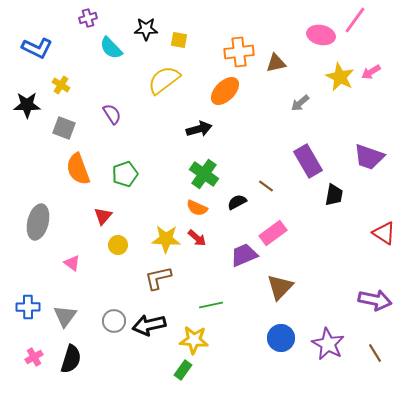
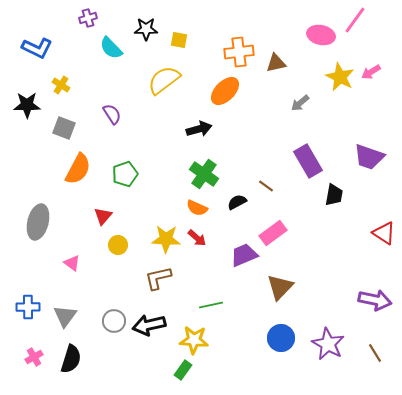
orange semicircle at (78, 169): rotated 132 degrees counterclockwise
